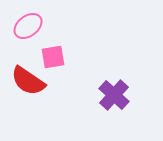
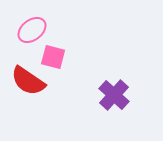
pink ellipse: moved 4 px right, 4 px down
pink square: rotated 25 degrees clockwise
